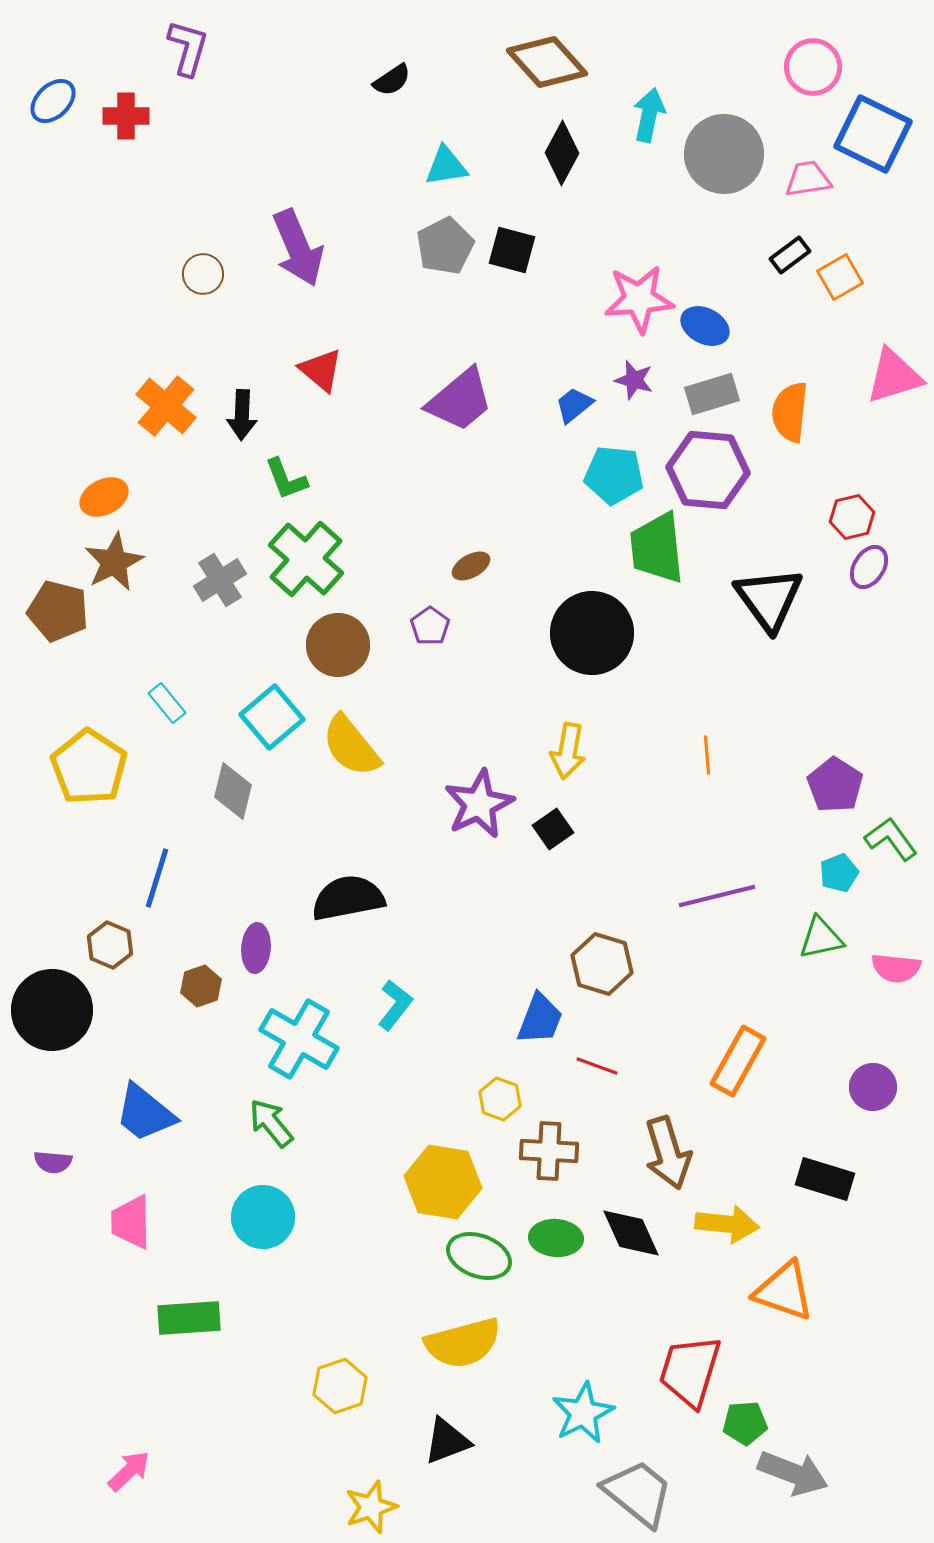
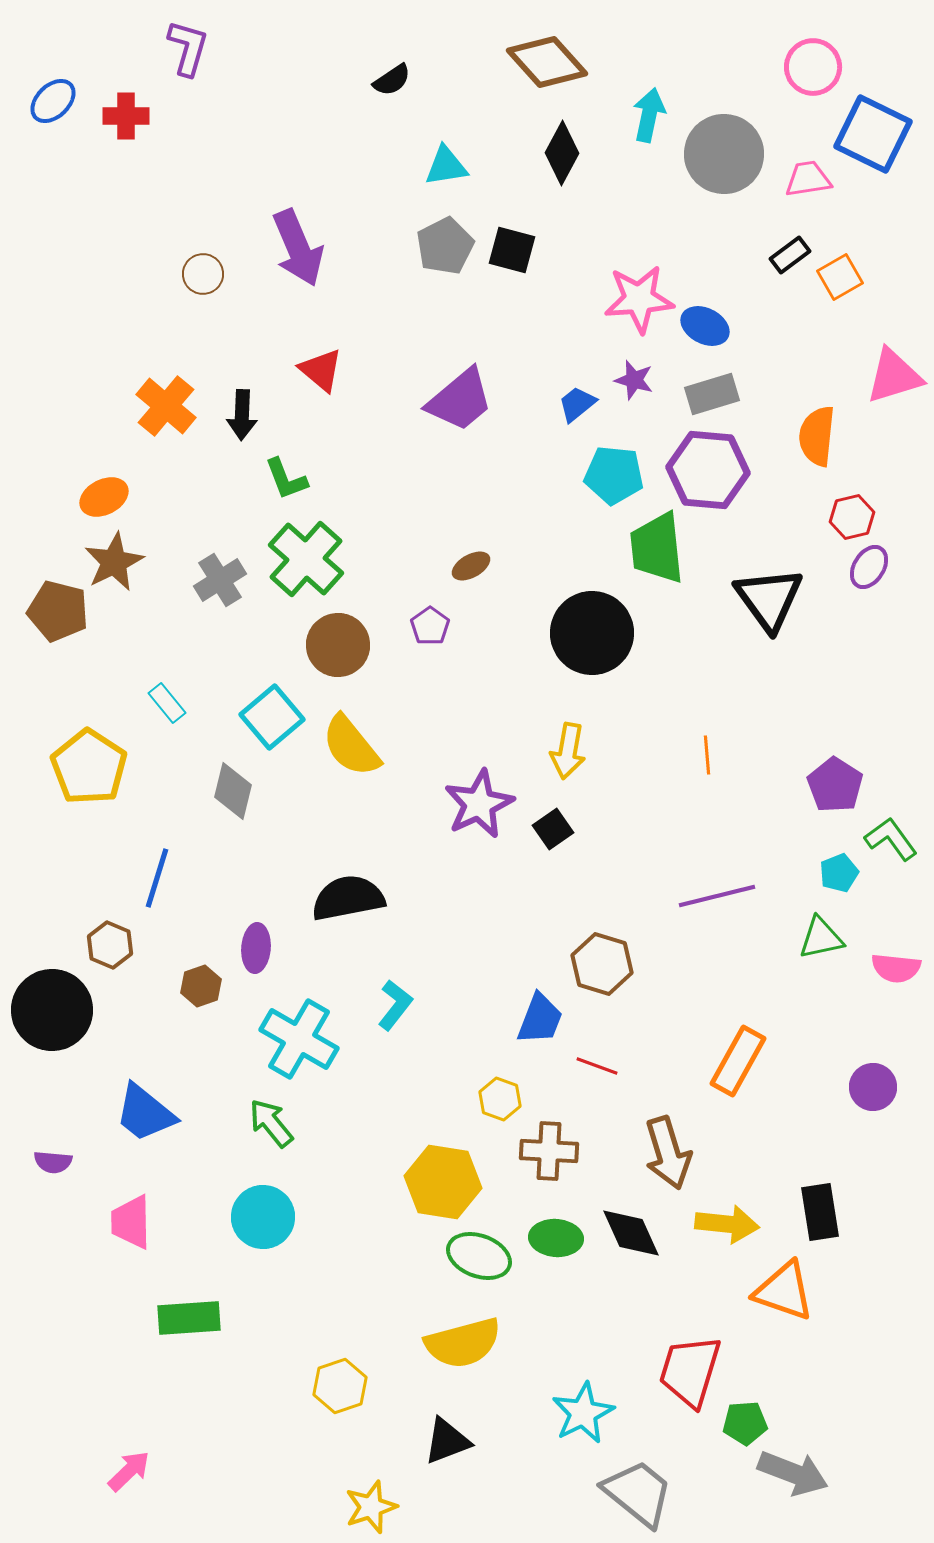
blue trapezoid at (574, 405): moved 3 px right, 1 px up
orange semicircle at (790, 412): moved 27 px right, 24 px down
black rectangle at (825, 1179): moved 5 px left, 33 px down; rotated 64 degrees clockwise
